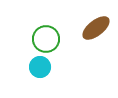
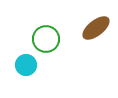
cyan circle: moved 14 px left, 2 px up
